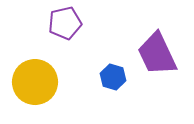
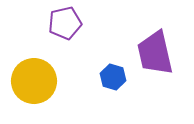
purple trapezoid: moved 2 px left, 1 px up; rotated 12 degrees clockwise
yellow circle: moved 1 px left, 1 px up
